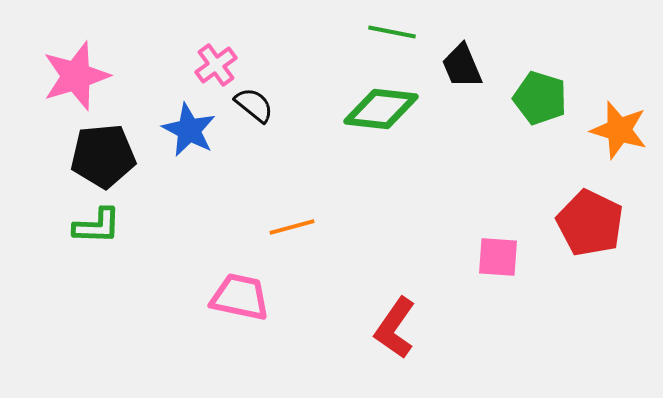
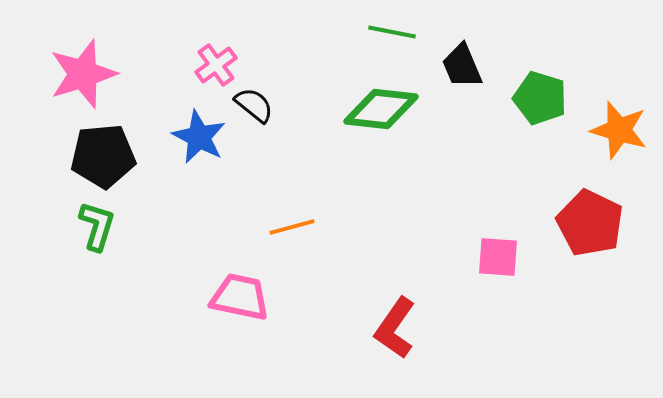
pink star: moved 7 px right, 2 px up
blue star: moved 10 px right, 7 px down
green L-shape: rotated 75 degrees counterclockwise
